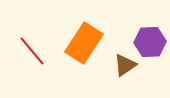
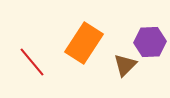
red line: moved 11 px down
brown triangle: rotated 10 degrees counterclockwise
